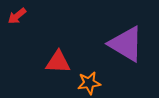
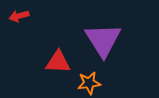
red arrow: moved 2 px right; rotated 24 degrees clockwise
purple triangle: moved 23 px left, 4 px up; rotated 27 degrees clockwise
